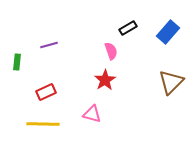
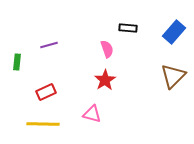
black rectangle: rotated 36 degrees clockwise
blue rectangle: moved 6 px right
pink semicircle: moved 4 px left, 2 px up
brown triangle: moved 2 px right, 6 px up
